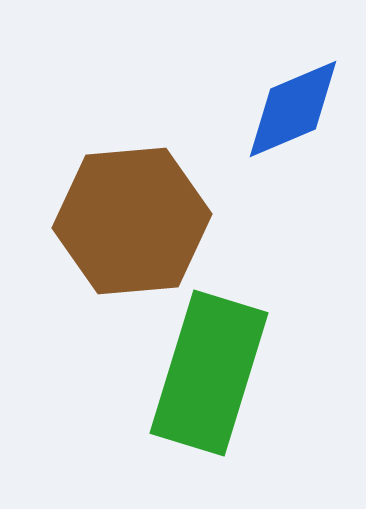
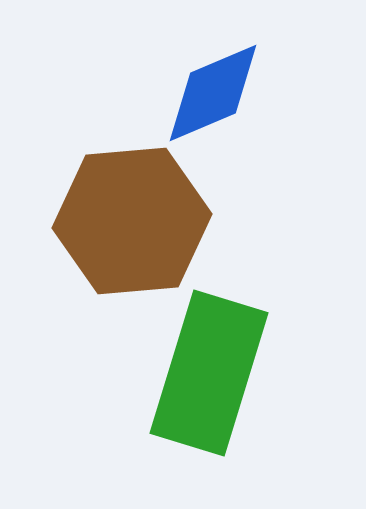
blue diamond: moved 80 px left, 16 px up
